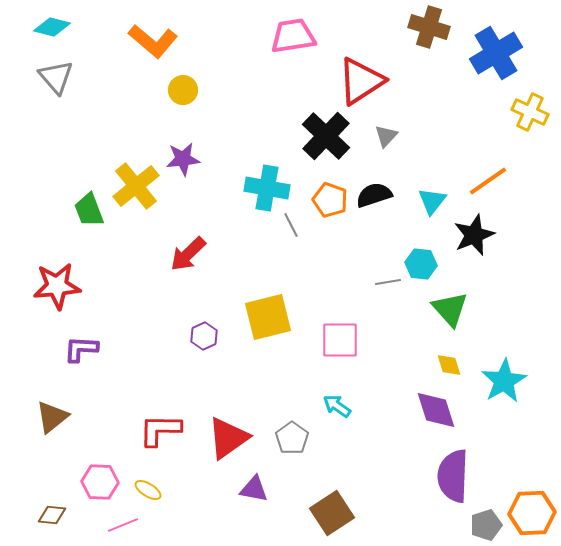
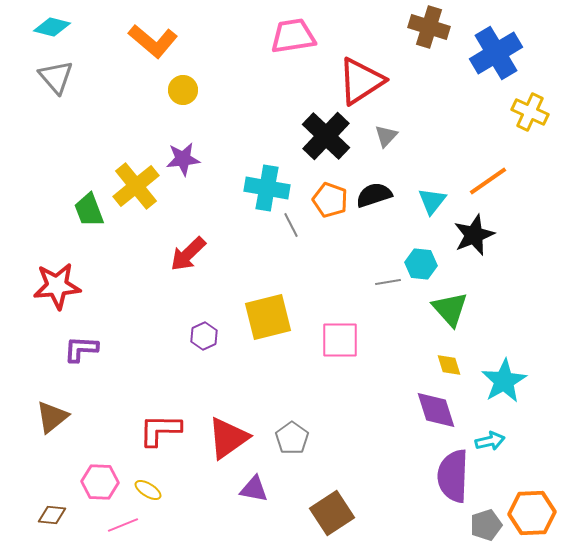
cyan arrow at (337, 406): moved 153 px right, 35 px down; rotated 132 degrees clockwise
